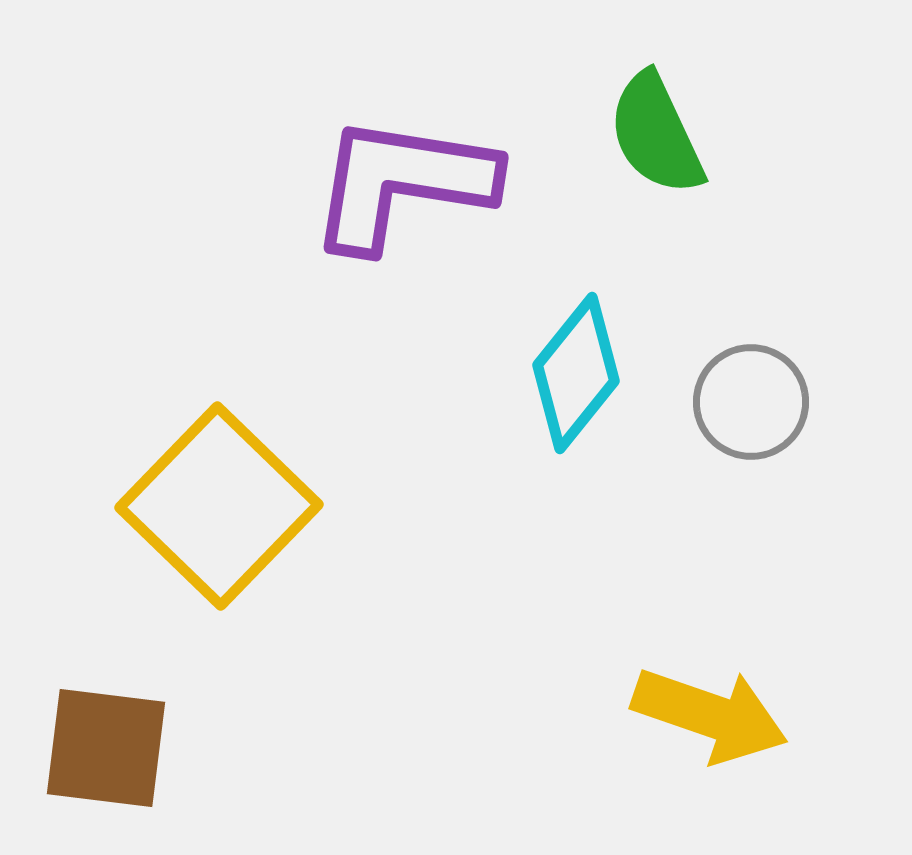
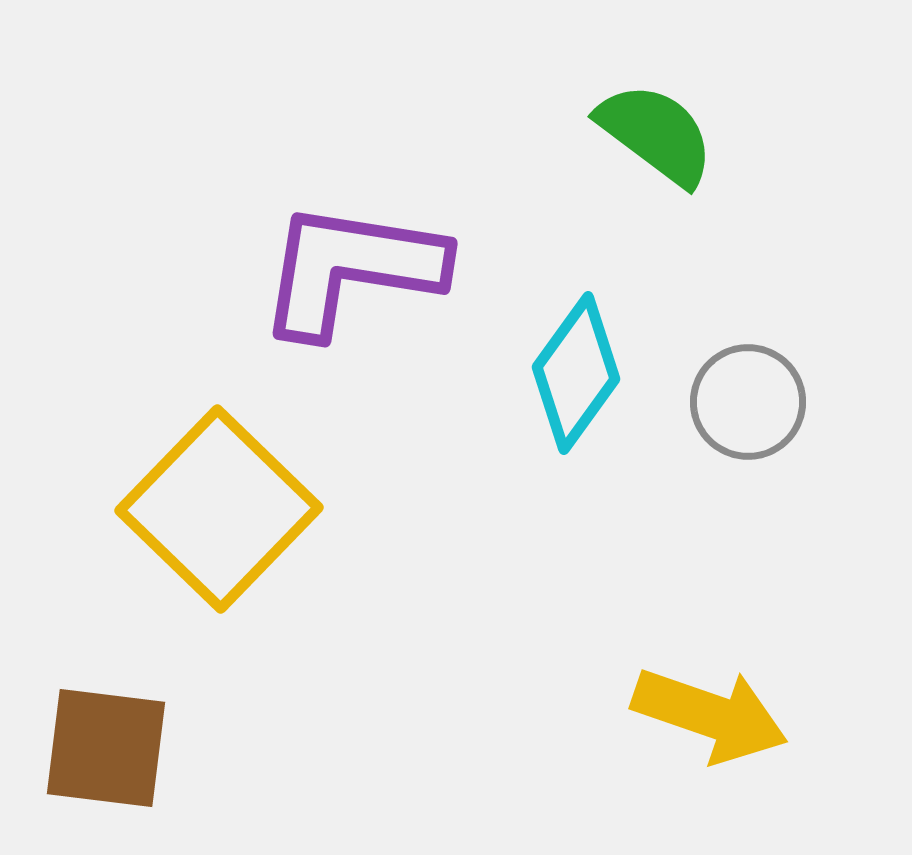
green semicircle: rotated 152 degrees clockwise
purple L-shape: moved 51 px left, 86 px down
cyan diamond: rotated 3 degrees counterclockwise
gray circle: moved 3 px left
yellow square: moved 3 px down
